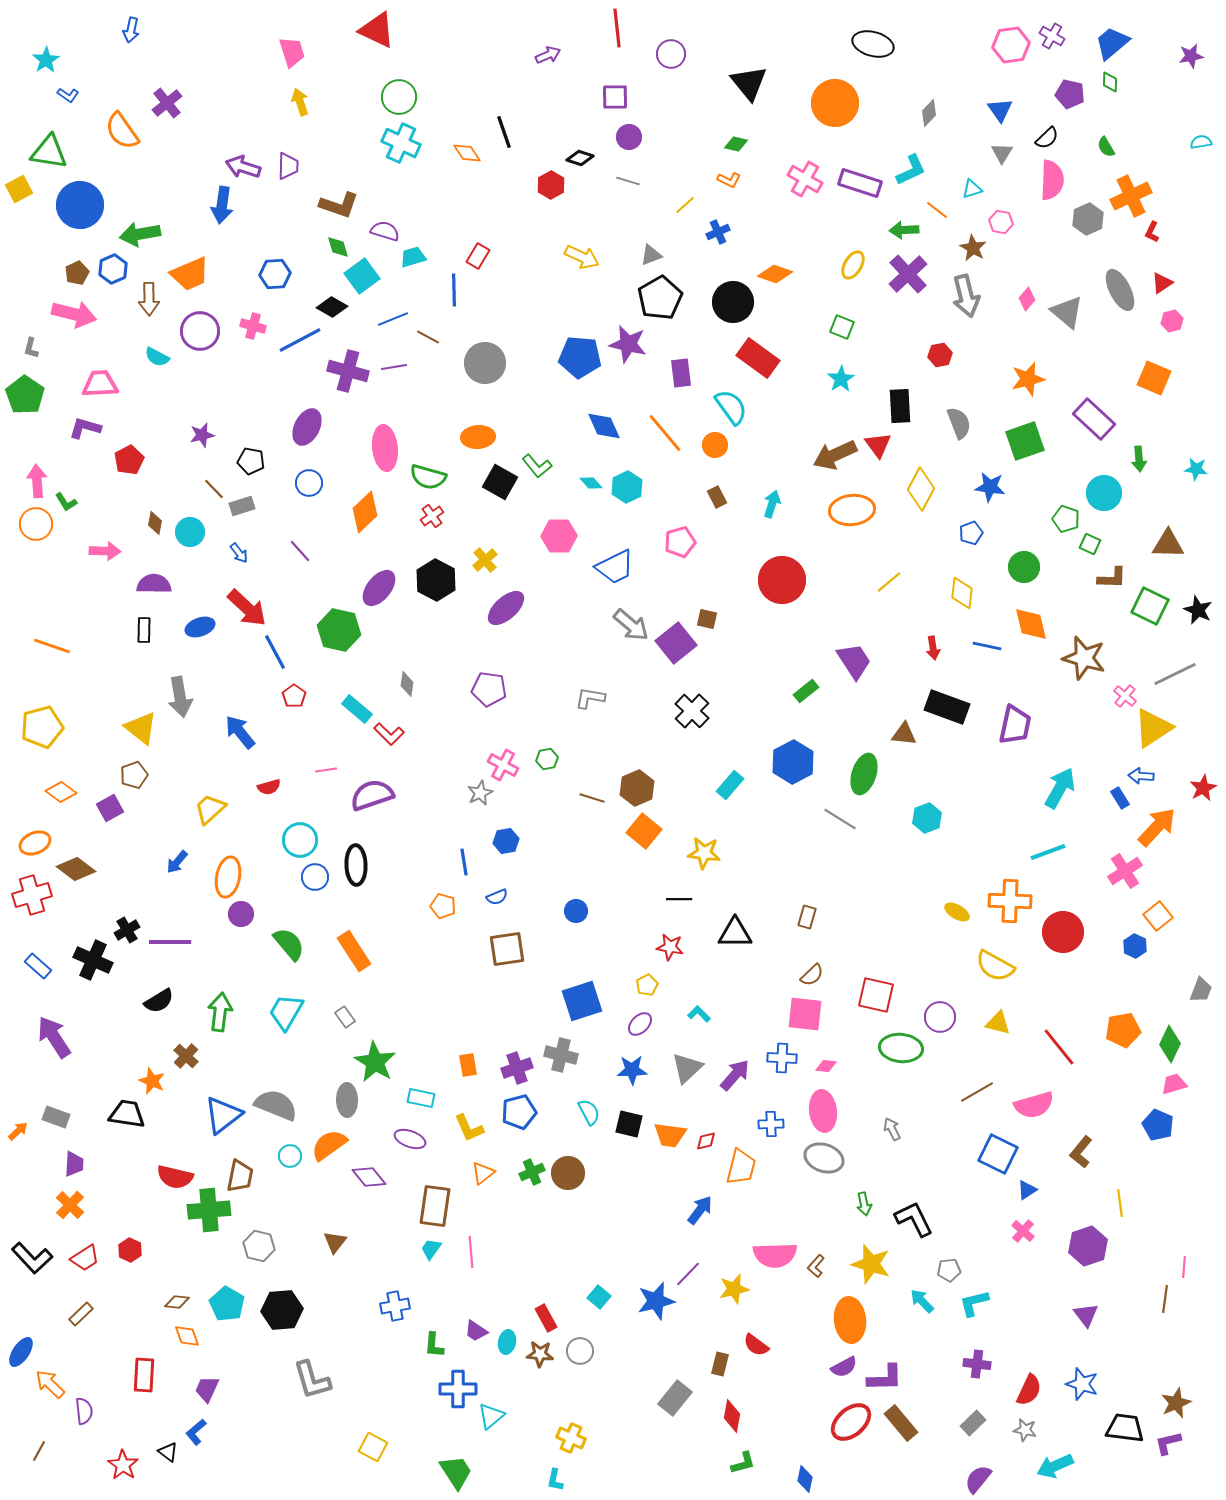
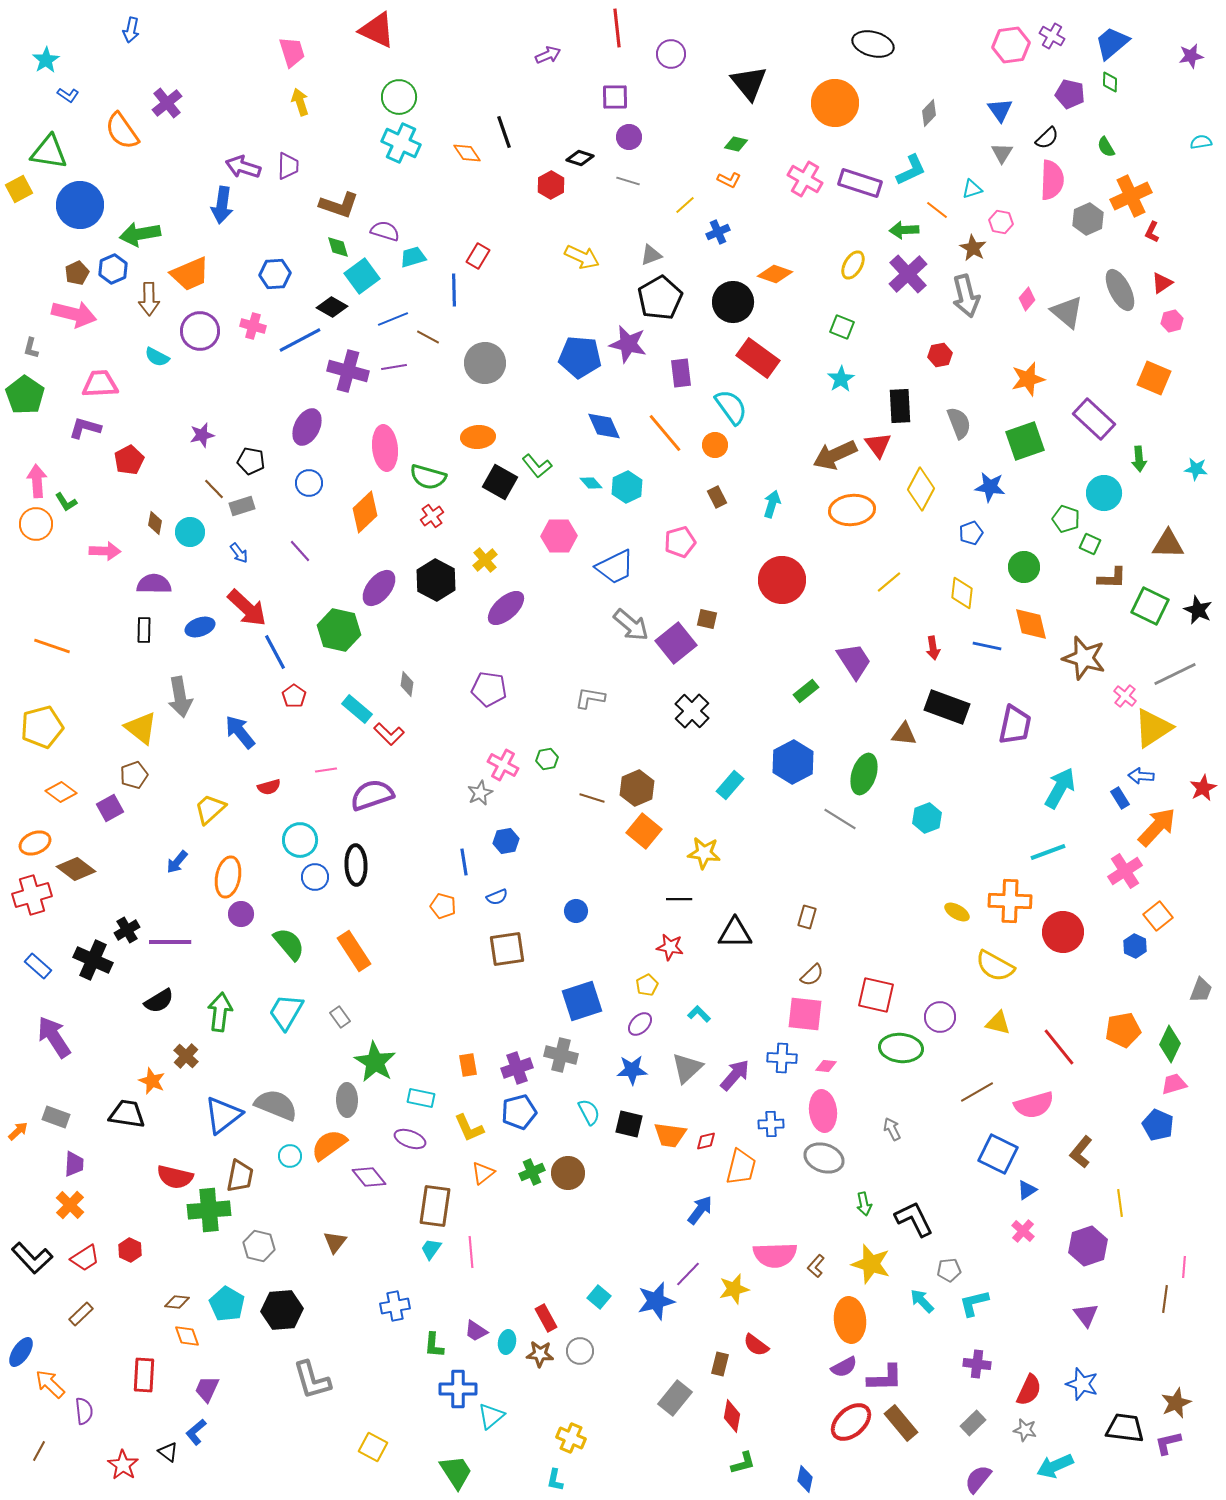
gray rectangle at (345, 1017): moved 5 px left
